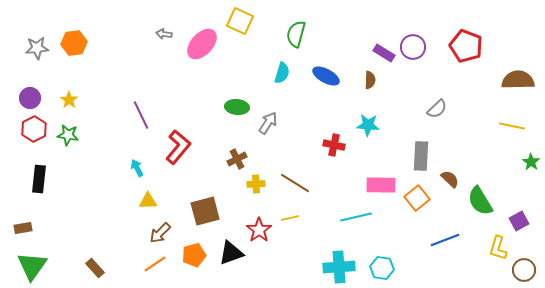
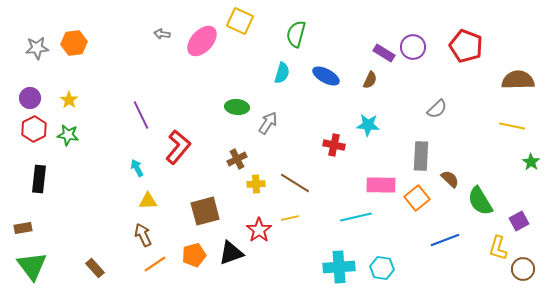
gray arrow at (164, 34): moved 2 px left
pink ellipse at (202, 44): moved 3 px up
brown semicircle at (370, 80): rotated 24 degrees clockwise
brown arrow at (160, 233): moved 17 px left, 2 px down; rotated 110 degrees clockwise
green triangle at (32, 266): rotated 12 degrees counterclockwise
brown circle at (524, 270): moved 1 px left, 1 px up
